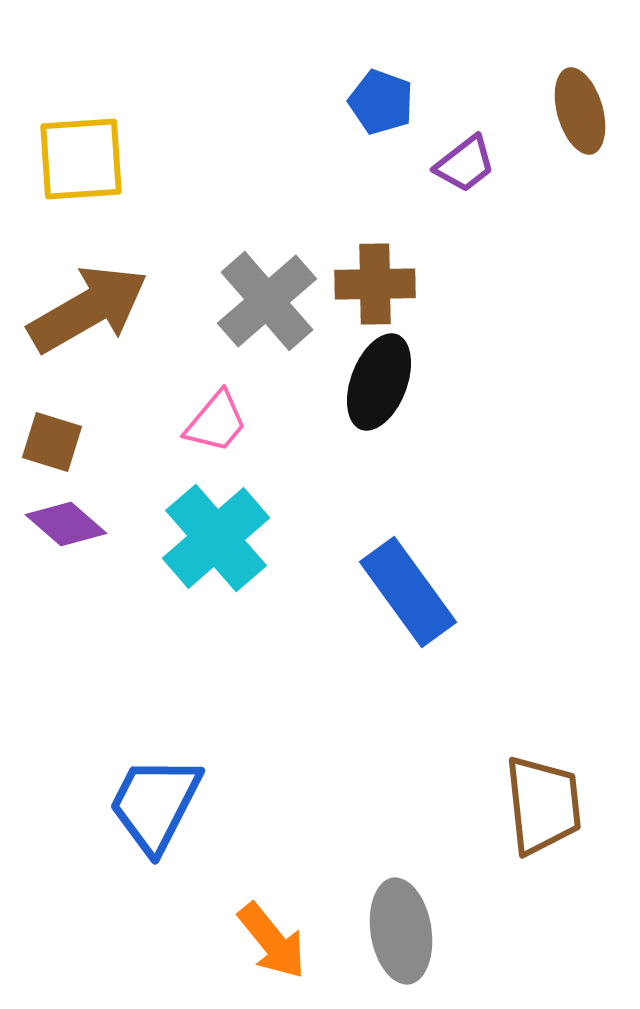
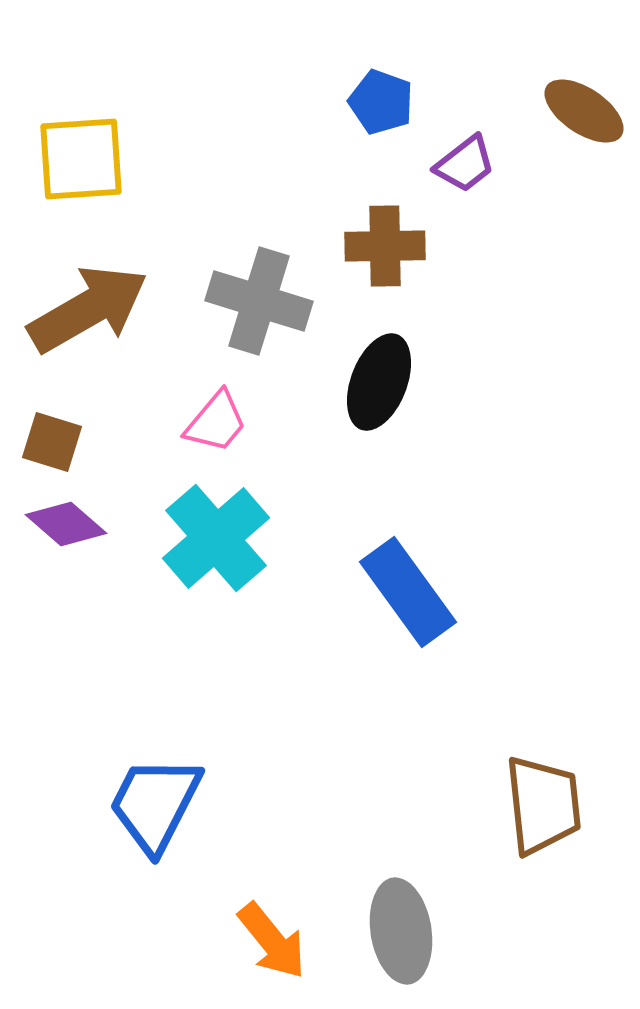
brown ellipse: moved 4 px right; rotated 40 degrees counterclockwise
brown cross: moved 10 px right, 38 px up
gray cross: moved 8 px left; rotated 32 degrees counterclockwise
